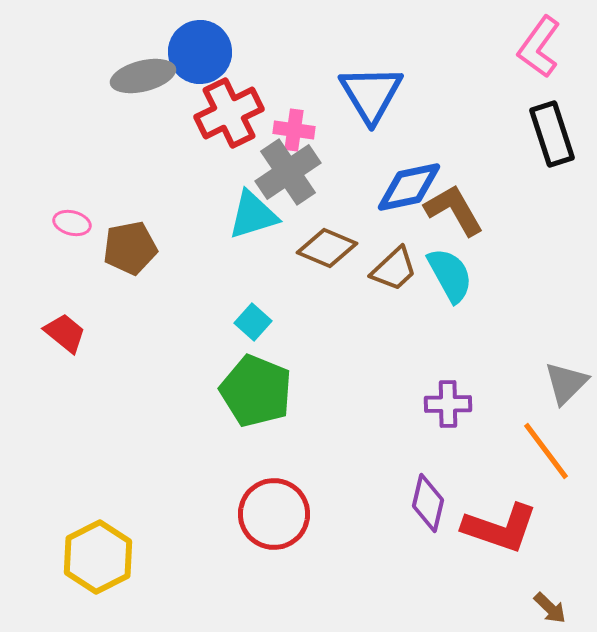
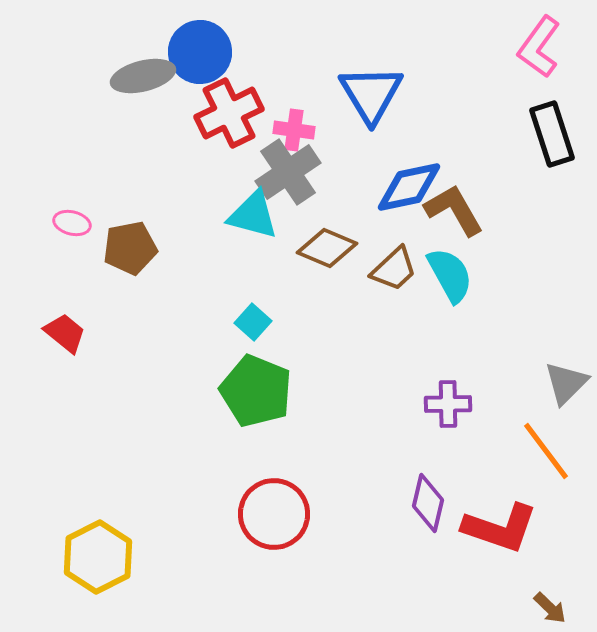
cyan triangle: rotated 32 degrees clockwise
